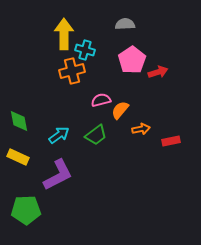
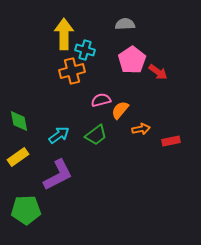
red arrow: rotated 54 degrees clockwise
yellow rectangle: rotated 60 degrees counterclockwise
